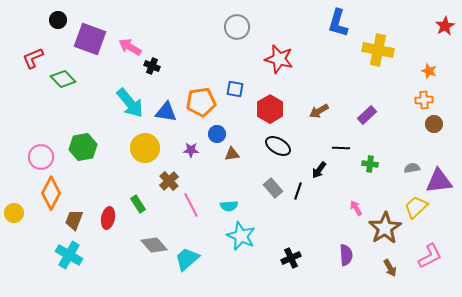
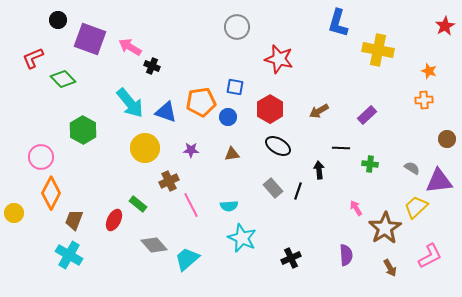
blue square at (235, 89): moved 2 px up
blue triangle at (166, 112): rotated 10 degrees clockwise
brown circle at (434, 124): moved 13 px right, 15 px down
blue circle at (217, 134): moved 11 px right, 17 px up
green hexagon at (83, 147): moved 17 px up; rotated 20 degrees counterclockwise
gray semicircle at (412, 168): rotated 42 degrees clockwise
black arrow at (319, 170): rotated 138 degrees clockwise
brown cross at (169, 181): rotated 18 degrees clockwise
green rectangle at (138, 204): rotated 18 degrees counterclockwise
red ellipse at (108, 218): moved 6 px right, 2 px down; rotated 15 degrees clockwise
cyan star at (241, 236): moved 1 px right, 2 px down
